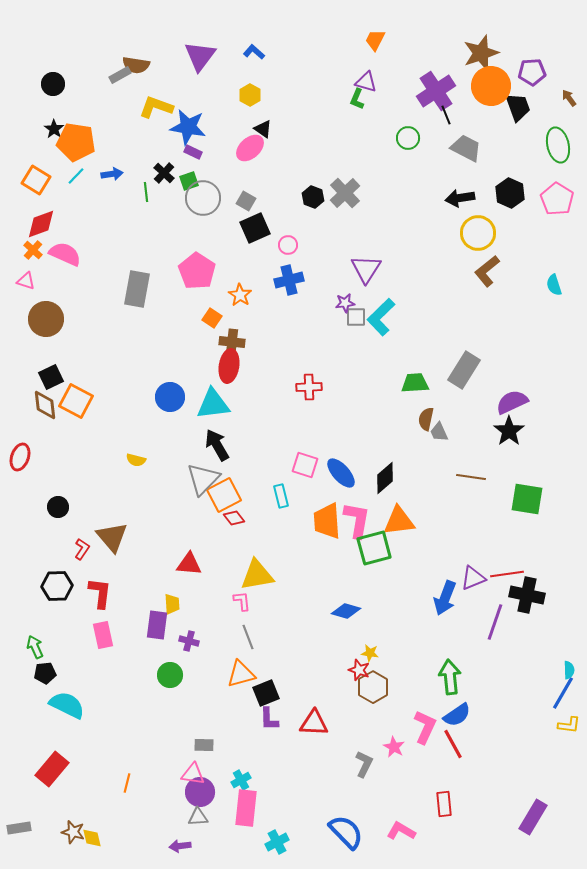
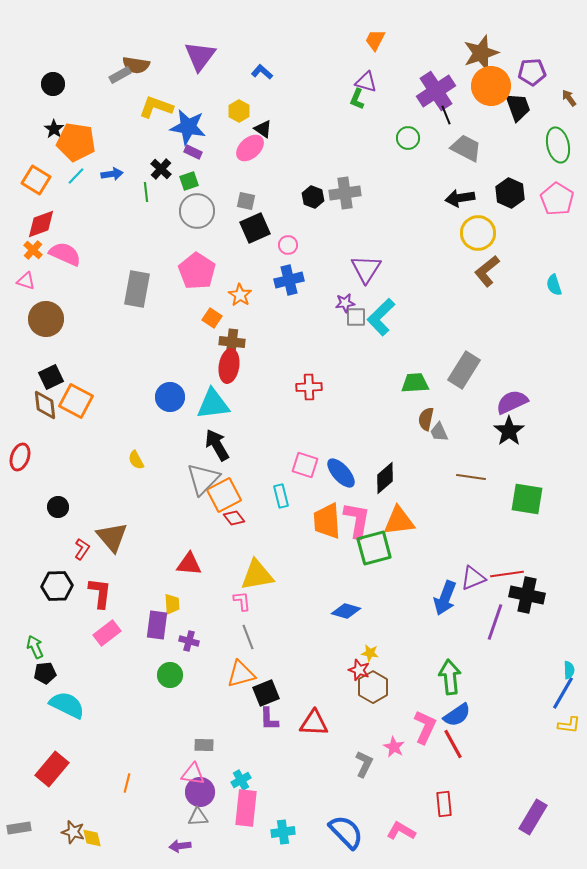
blue L-shape at (254, 52): moved 8 px right, 20 px down
yellow hexagon at (250, 95): moved 11 px left, 16 px down
black cross at (164, 173): moved 3 px left, 4 px up
gray cross at (345, 193): rotated 36 degrees clockwise
gray circle at (203, 198): moved 6 px left, 13 px down
gray square at (246, 201): rotated 18 degrees counterclockwise
yellow semicircle at (136, 460): rotated 48 degrees clockwise
pink rectangle at (103, 635): moved 4 px right, 2 px up; rotated 64 degrees clockwise
cyan cross at (277, 842): moved 6 px right, 10 px up; rotated 20 degrees clockwise
